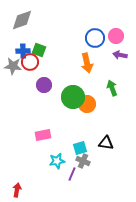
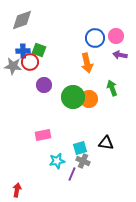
orange circle: moved 2 px right, 5 px up
